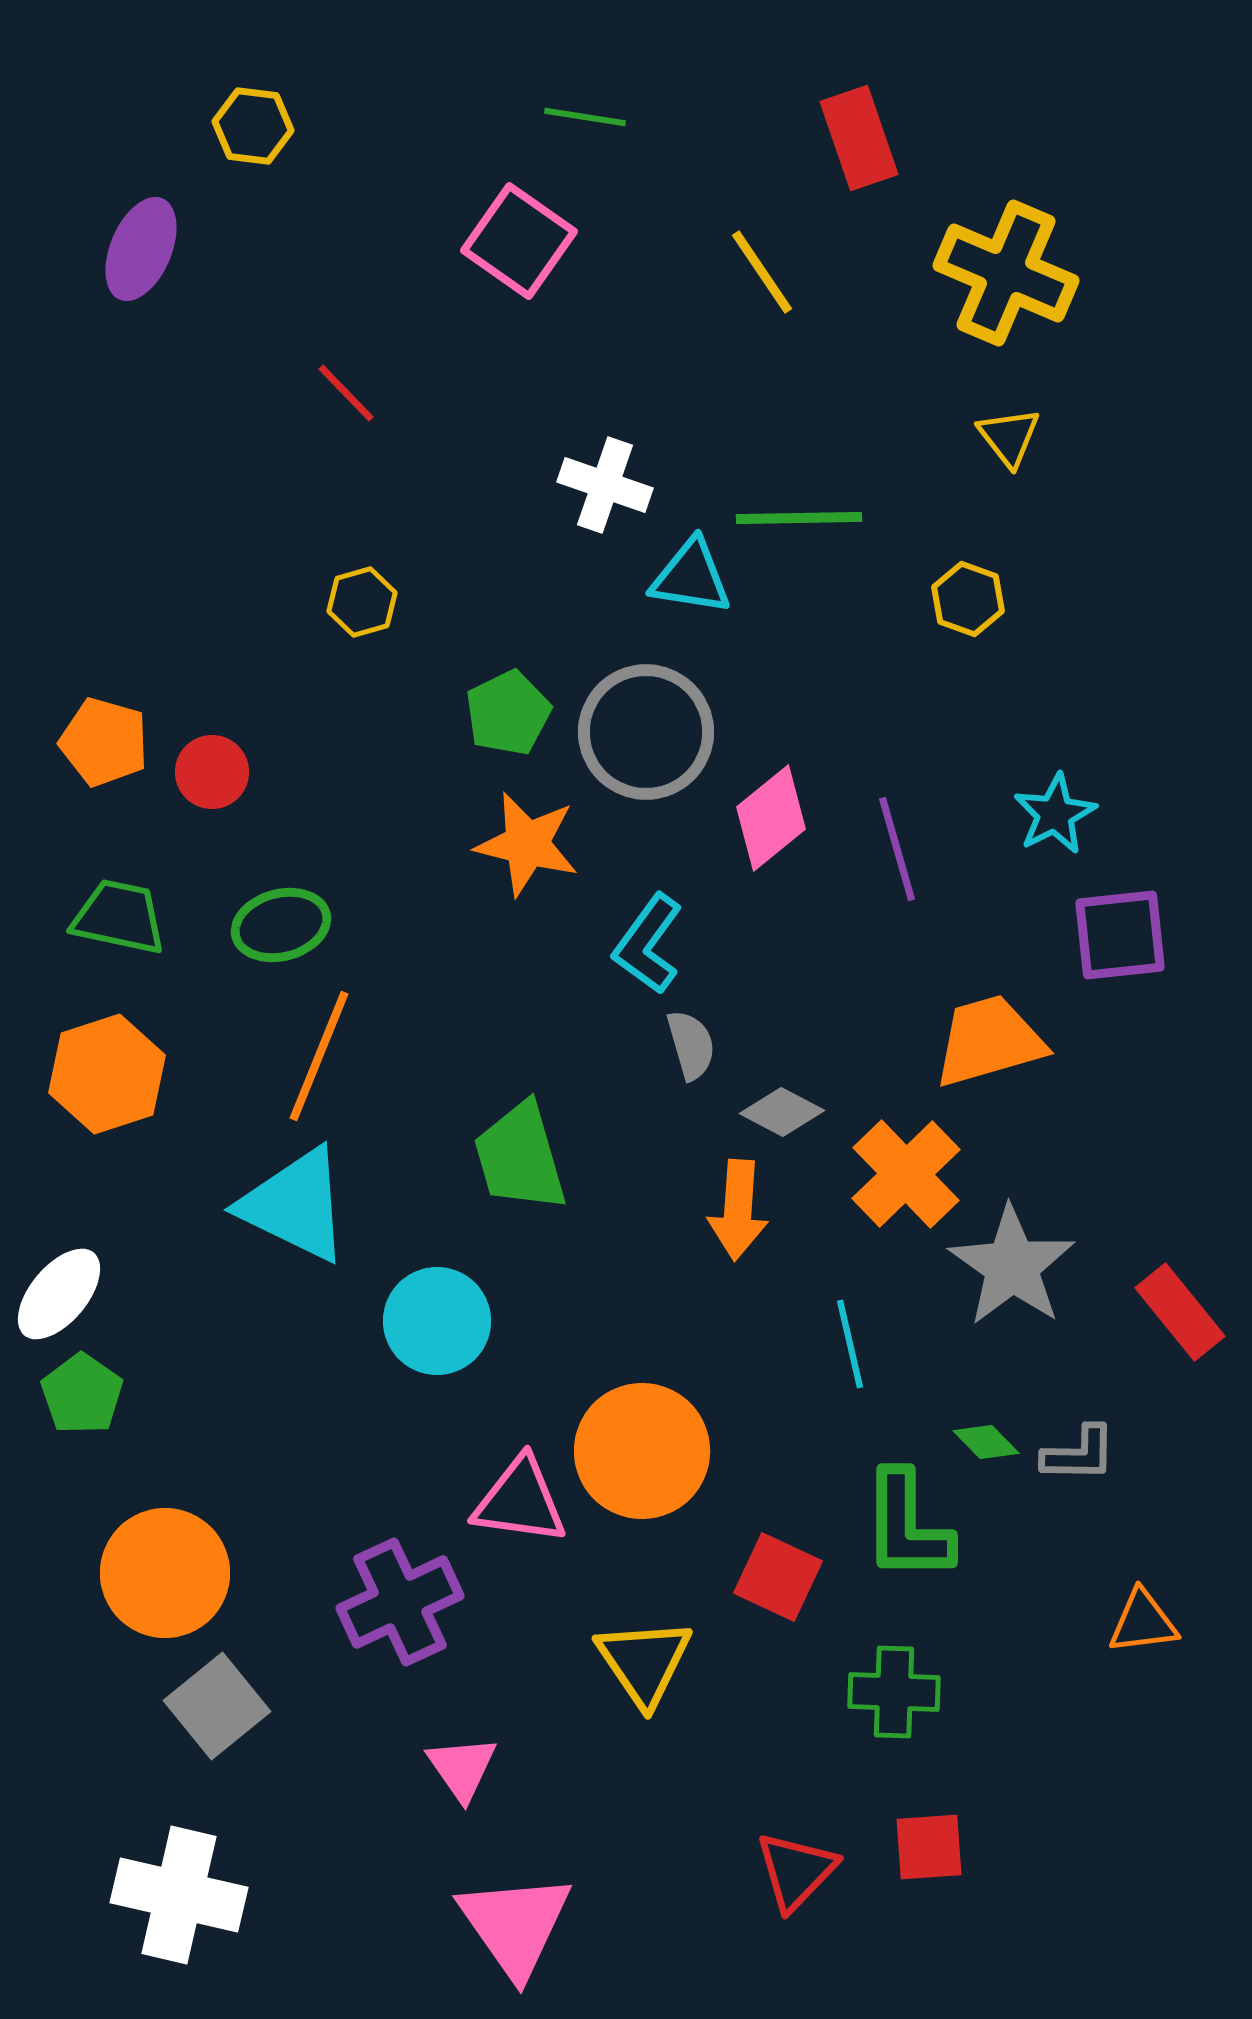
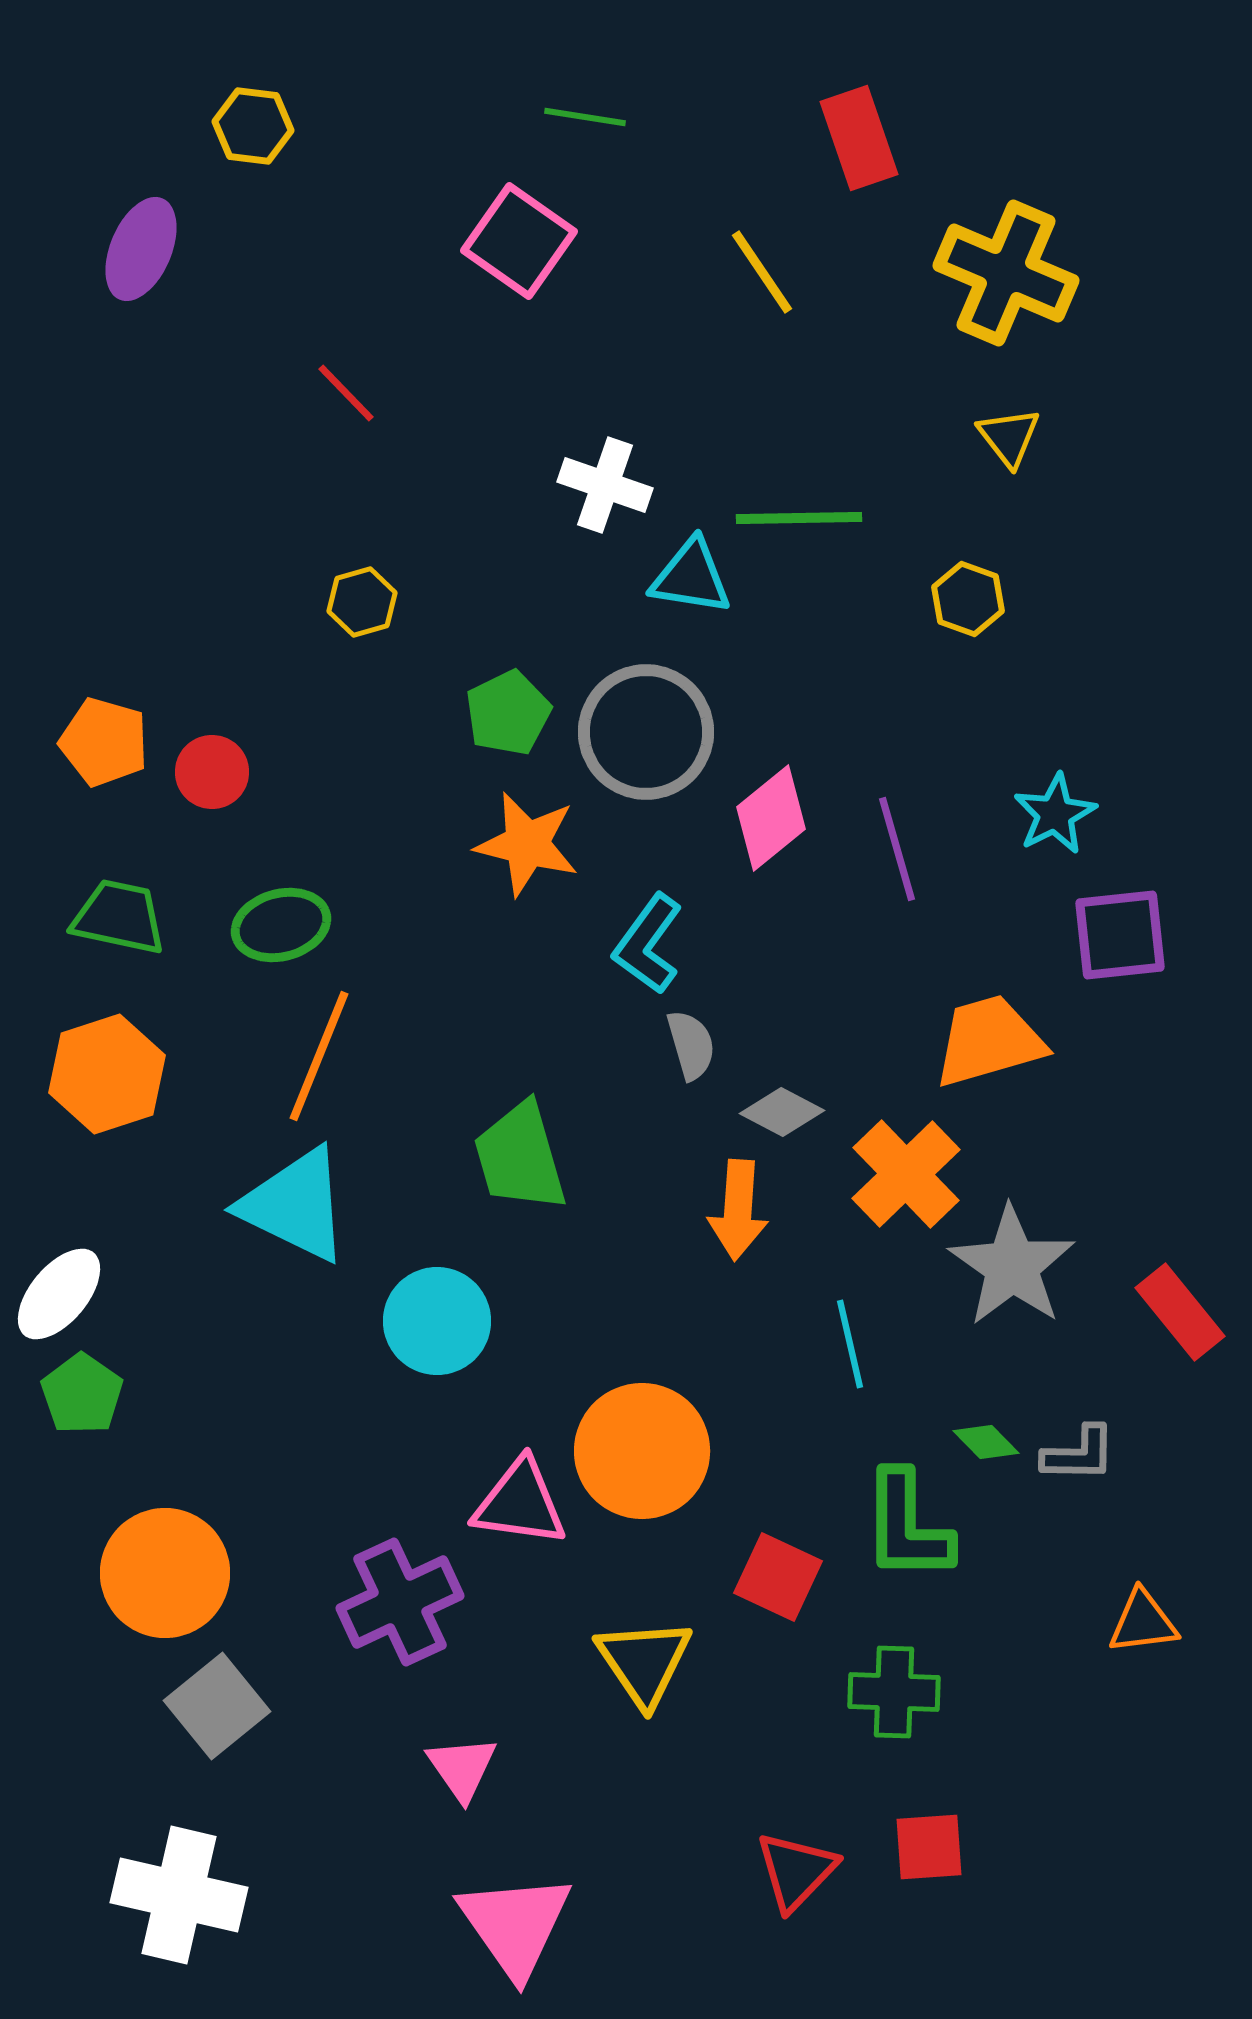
pink triangle at (520, 1501): moved 2 px down
